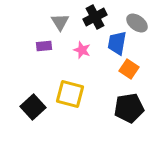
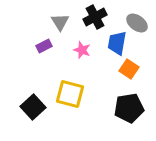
purple rectangle: rotated 21 degrees counterclockwise
